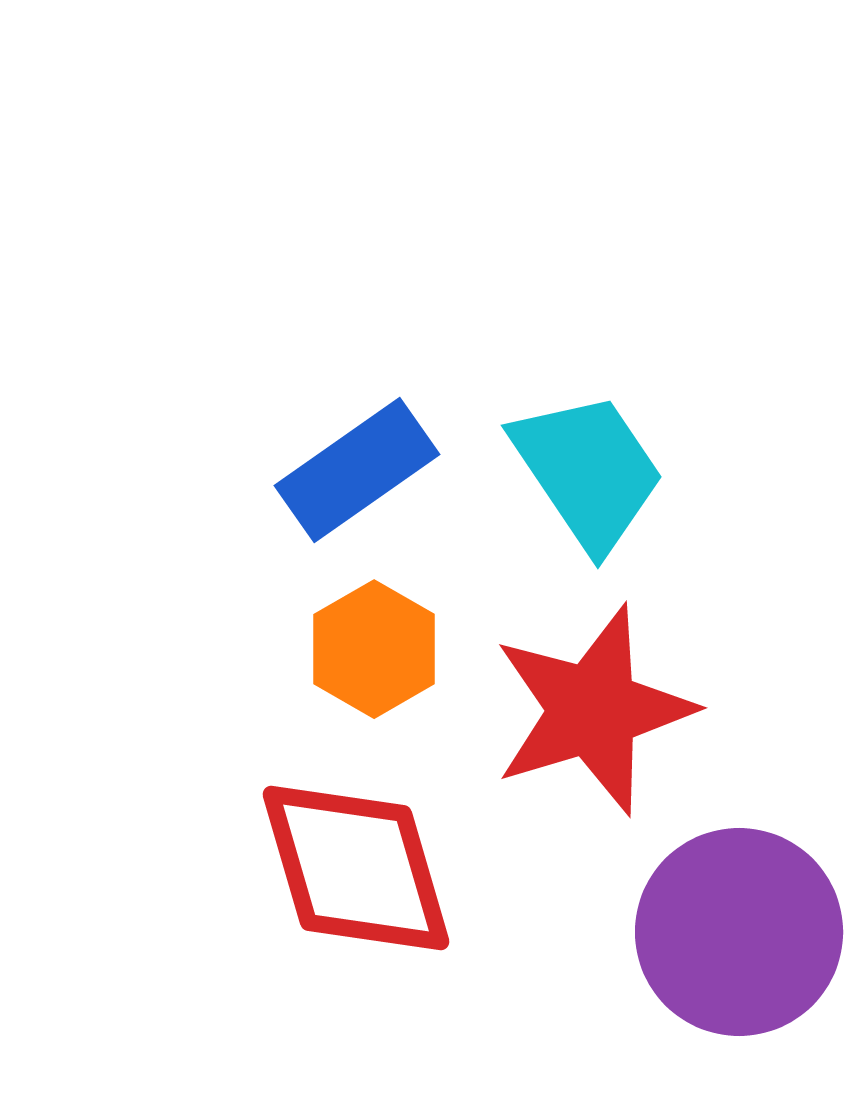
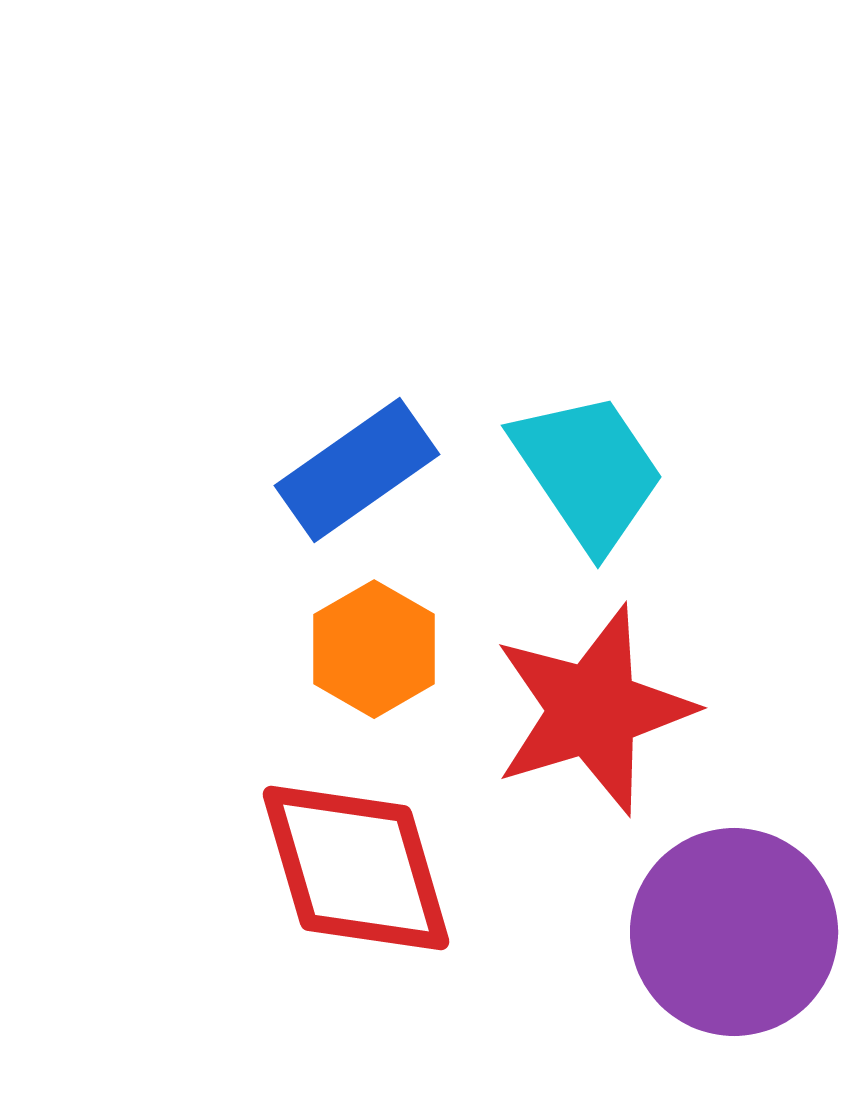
purple circle: moved 5 px left
